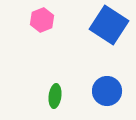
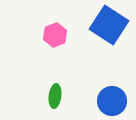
pink hexagon: moved 13 px right, 15 px down
blue circle: moved 5 px right, 10 px down
